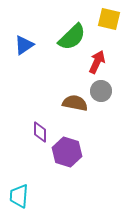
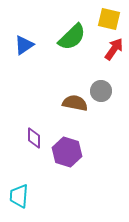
red arrow: moved 17 px right, 13 px up; rotated 10 degrees clockwise
purple diamond: moved 6 px left, 6 px down
